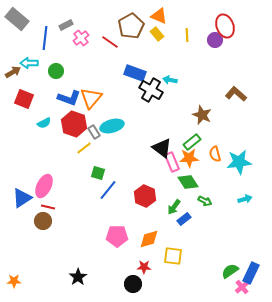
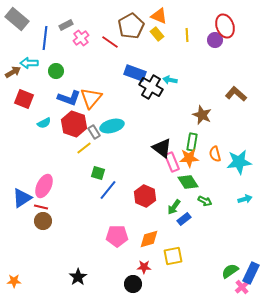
black cross at (151, 90): moved 3 px up
green rectangle at (192, 142): rotated 42 degrees counterclockwise
red line at (48, 207): moved 7 px left
yellow square at (173, 256): rotated 18 degrees counterclockwise
